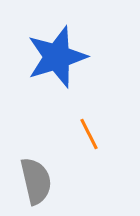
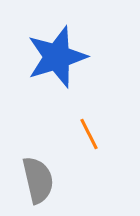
gray semicircle: moved 2 px right, 1 px up
